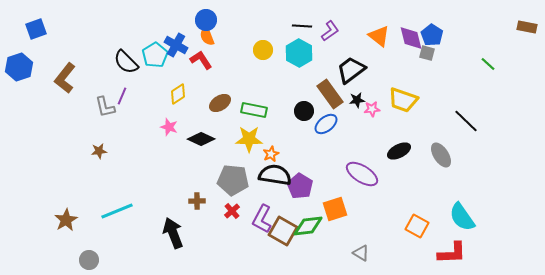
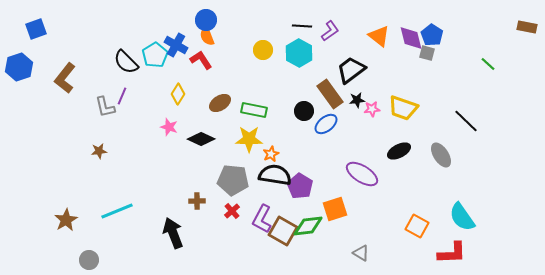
yellow diamond at (178, 94): rotated 25 degrees counterclockwise
yellow trapezoid at (403, 100): moved 8 px down
